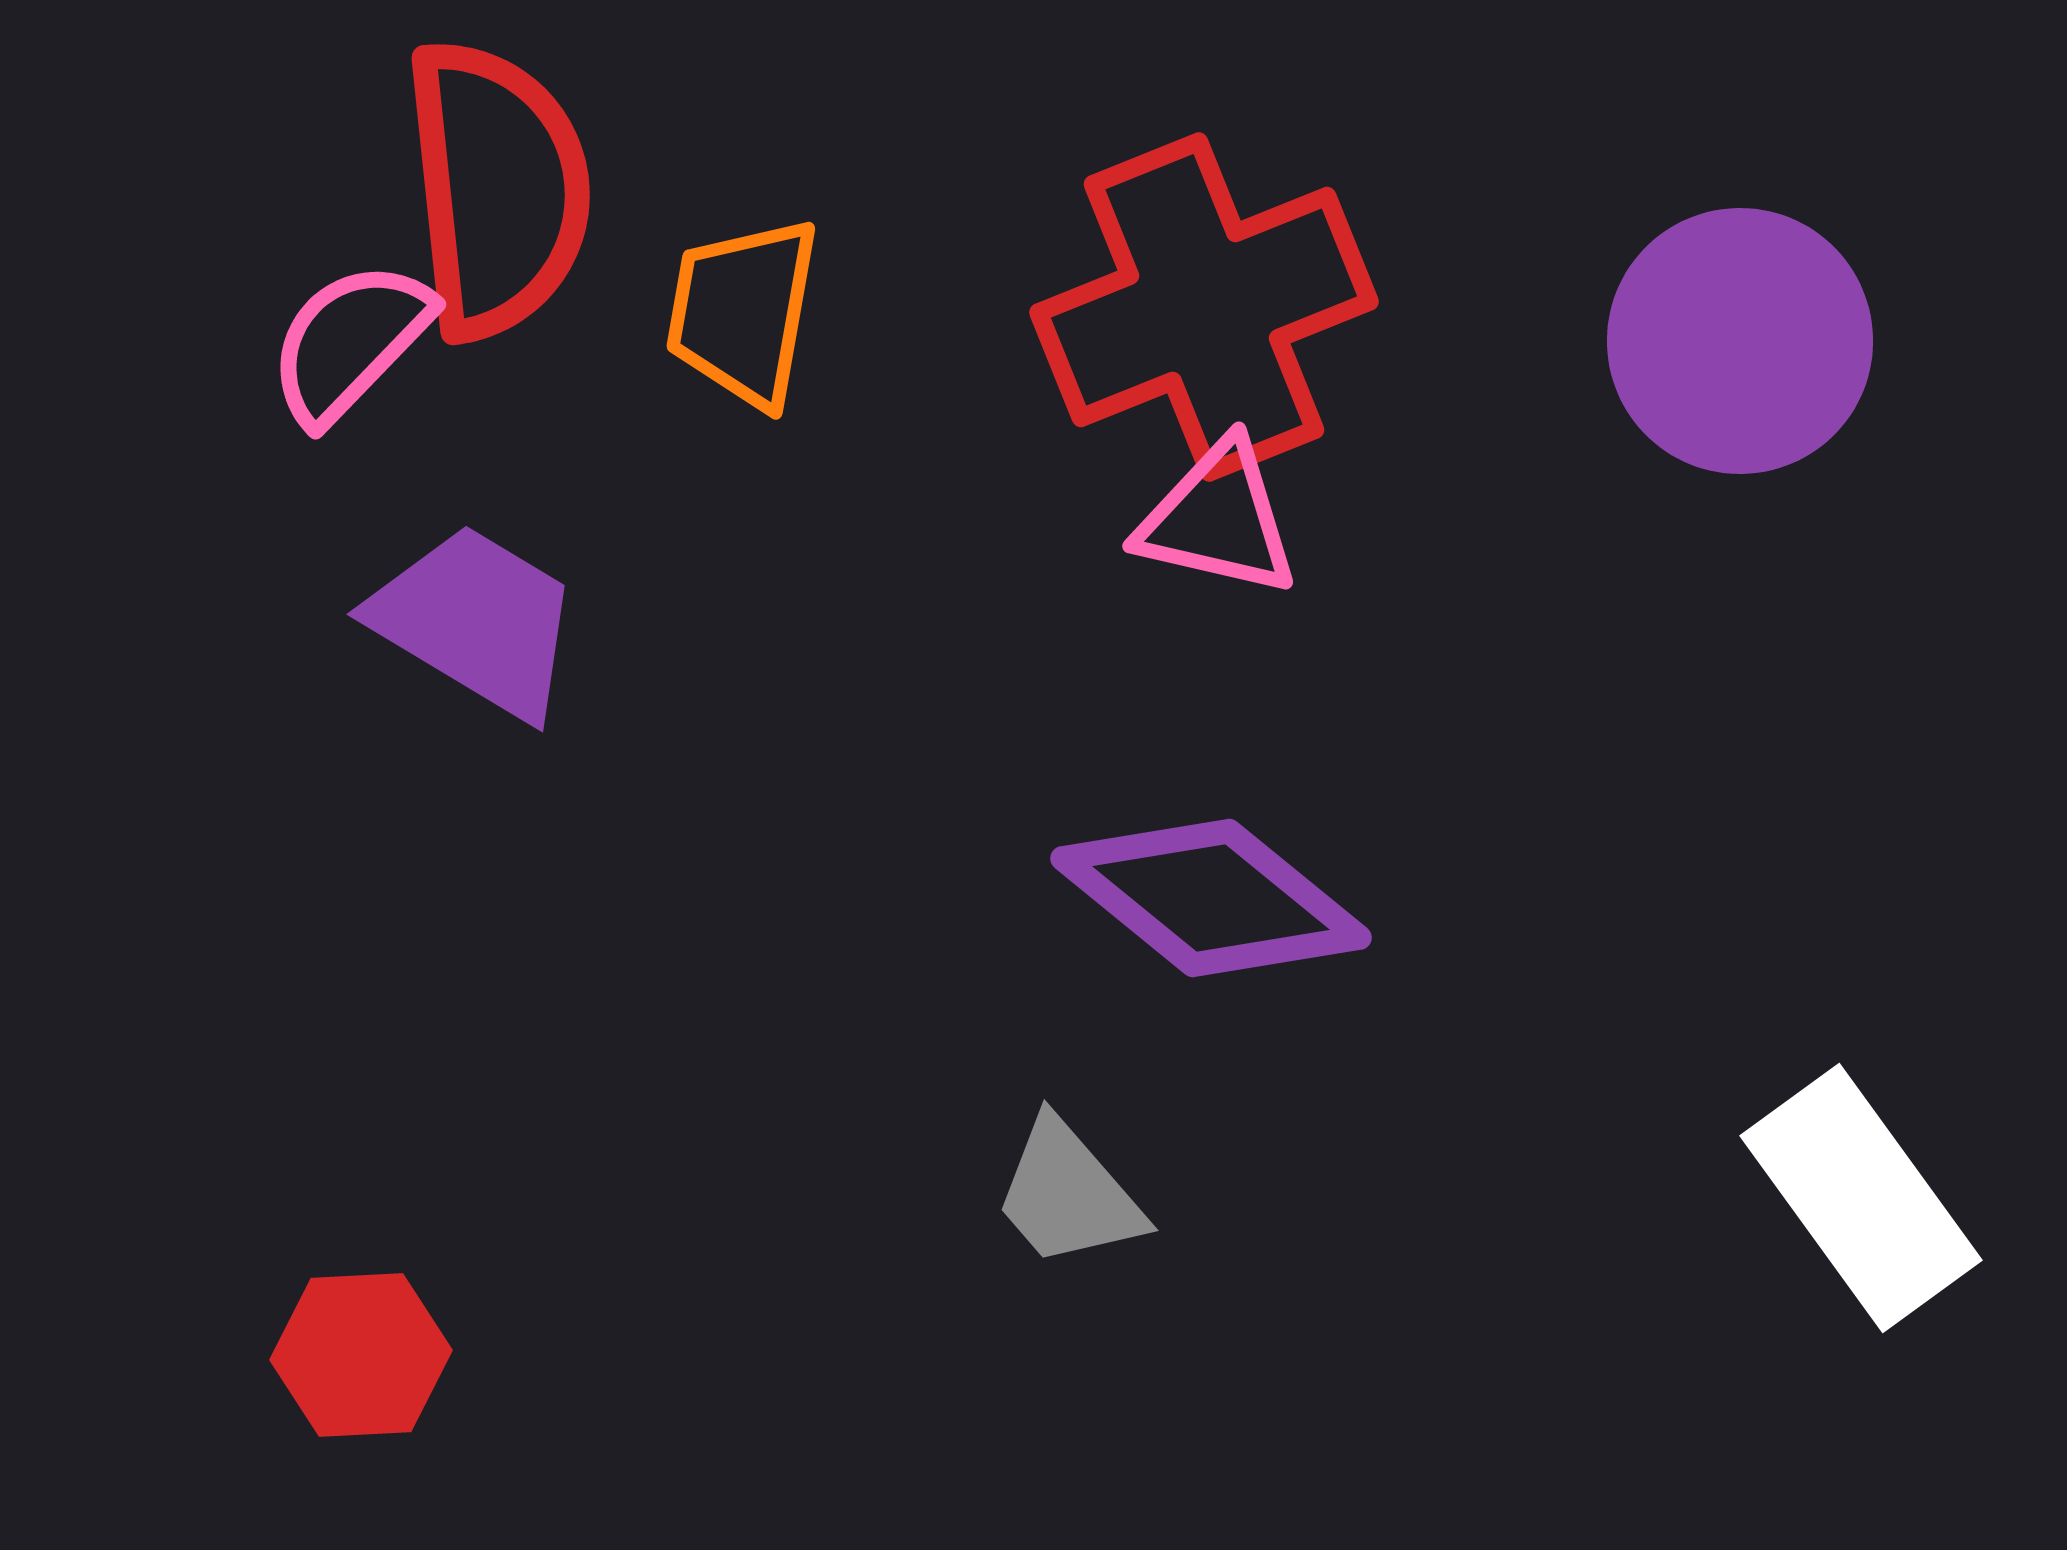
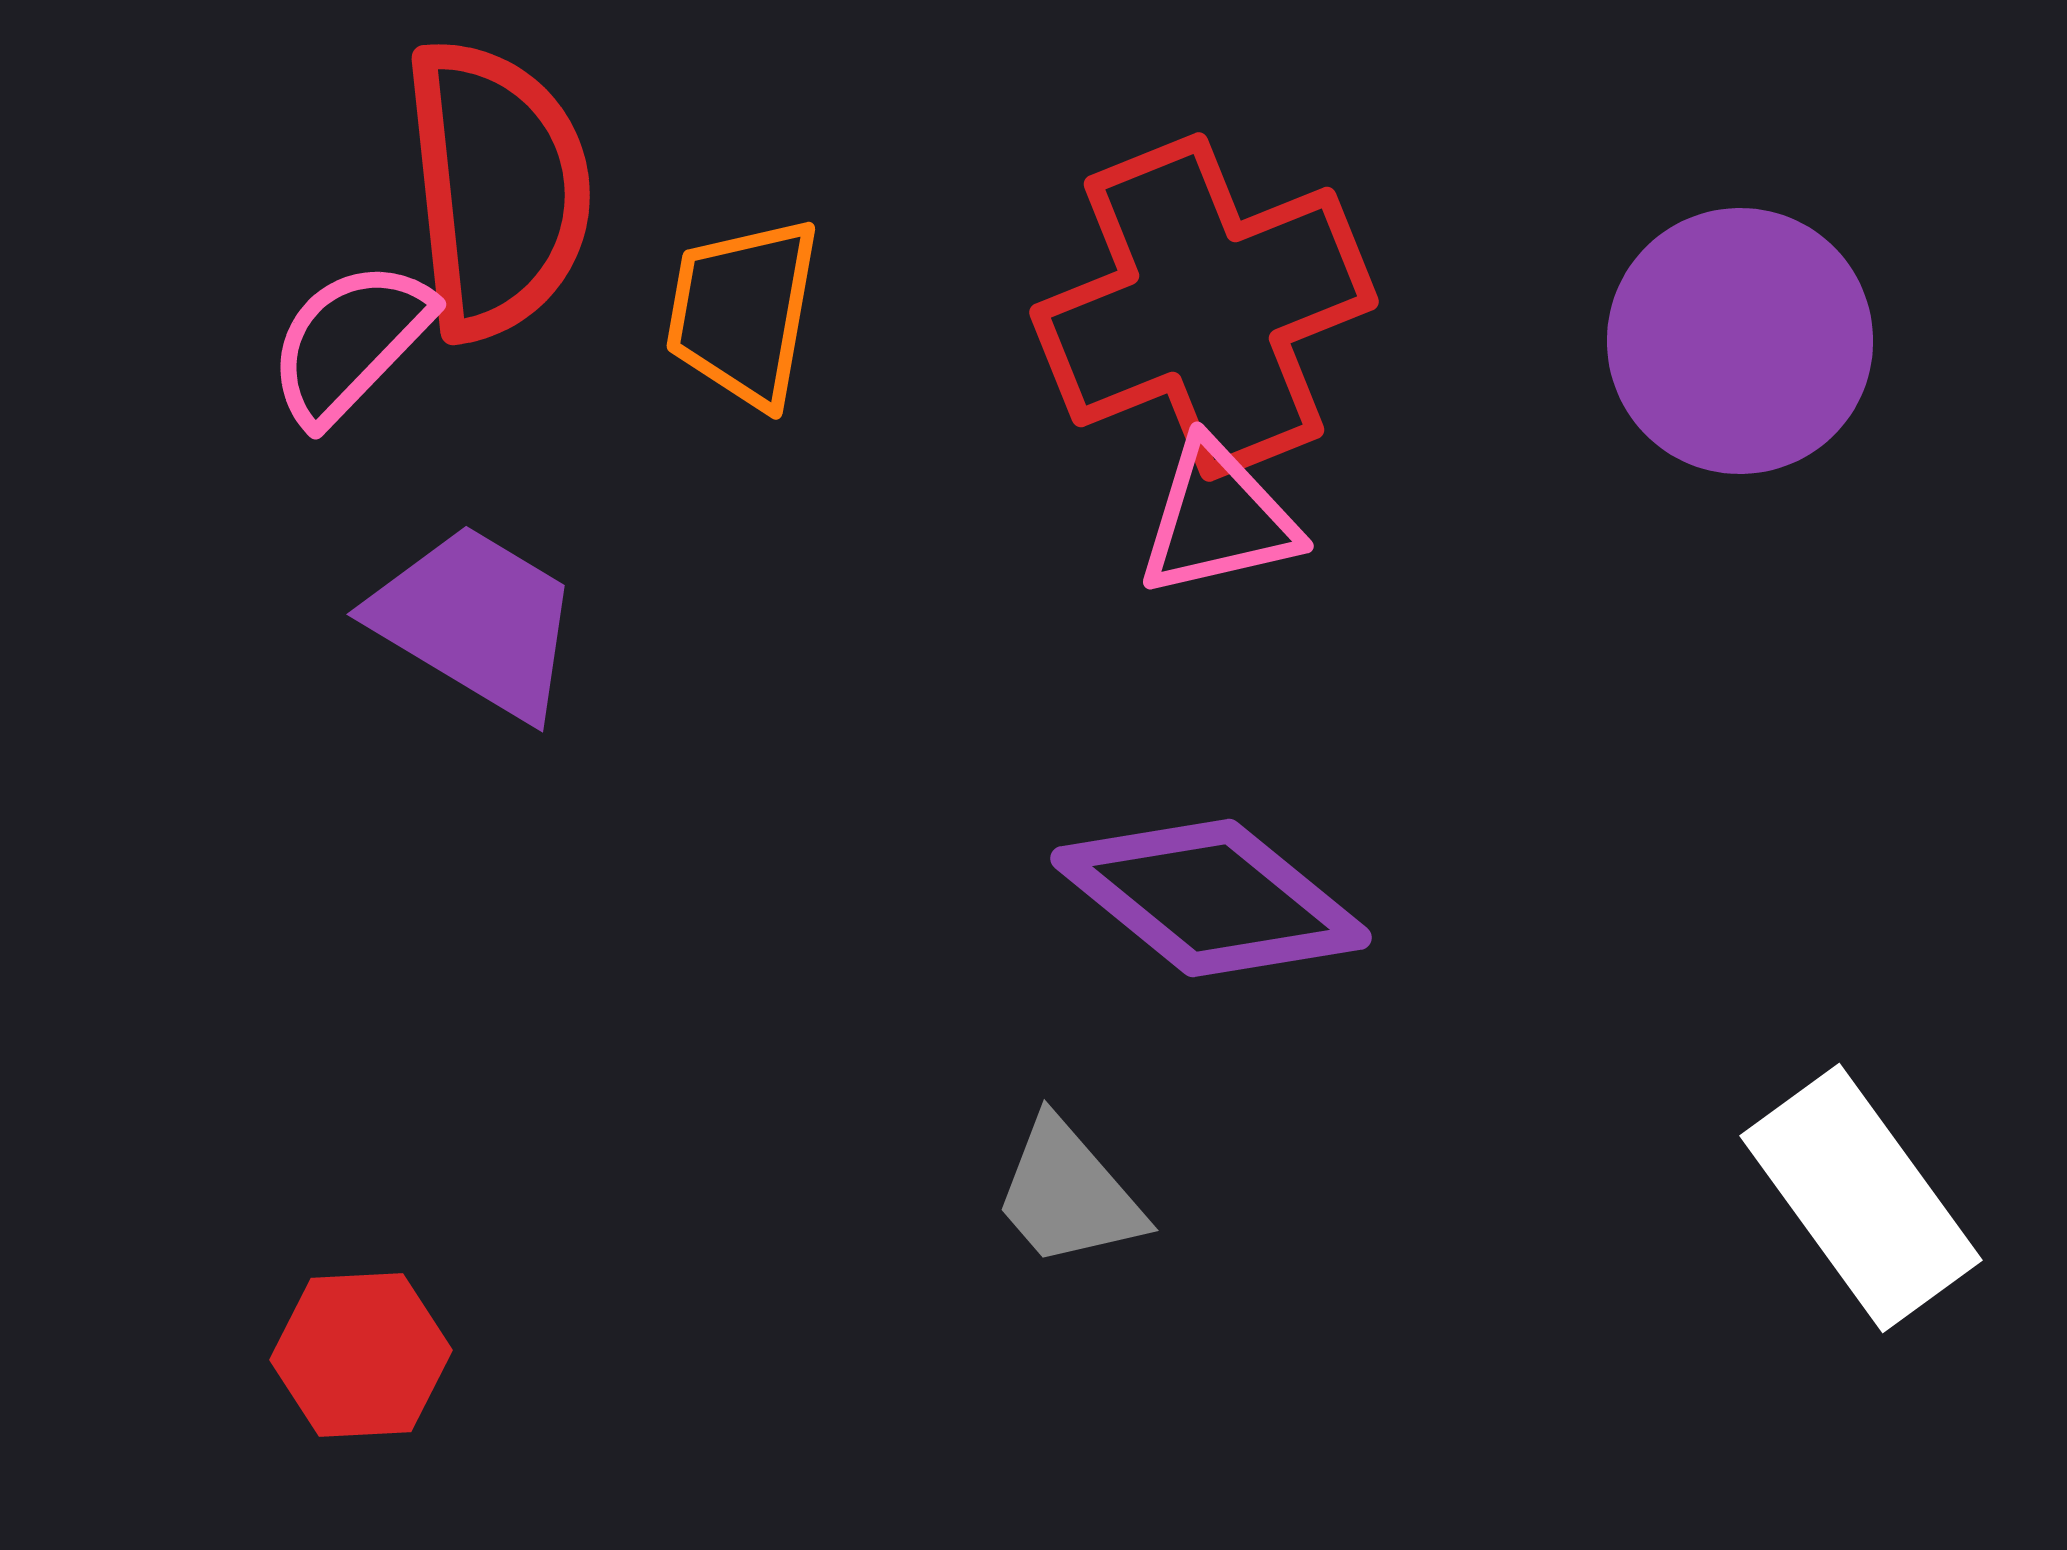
pink triangle: rotated 26 degrees counterclockwise
